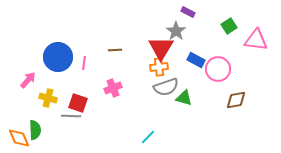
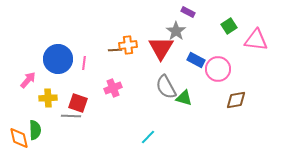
blue circle: moved 2 px down
orange cross: moved 31 px left, 22 px up
gray semicircle: rotated 80 degrees clockwise
yellow cross: rotated 18 degrees counterclockwise
orange diamond: rotated 10 degrees clockwise
